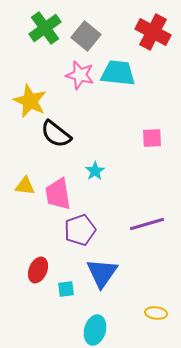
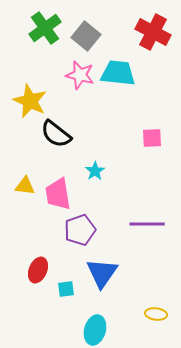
purple line: rotated 16 degrees clockwise
yellow ellipse: moved 1 px down
